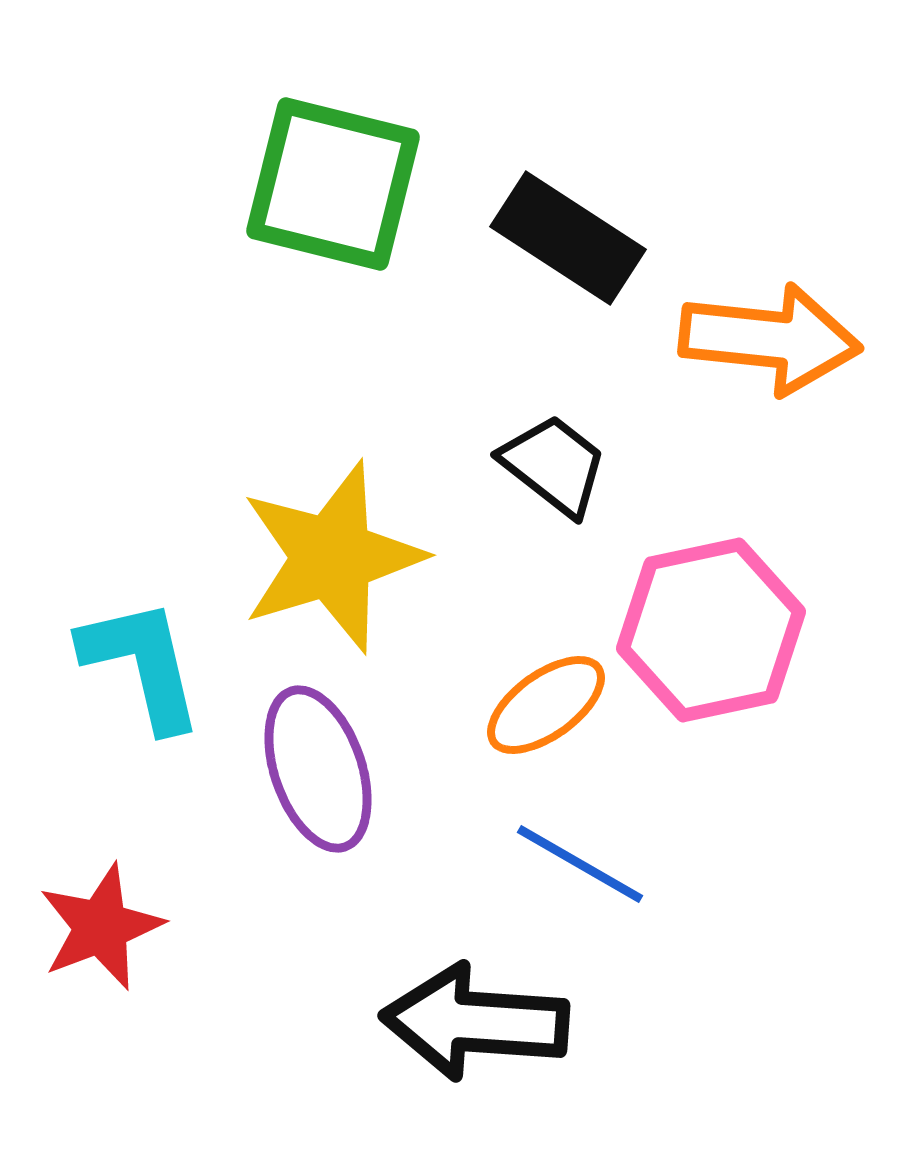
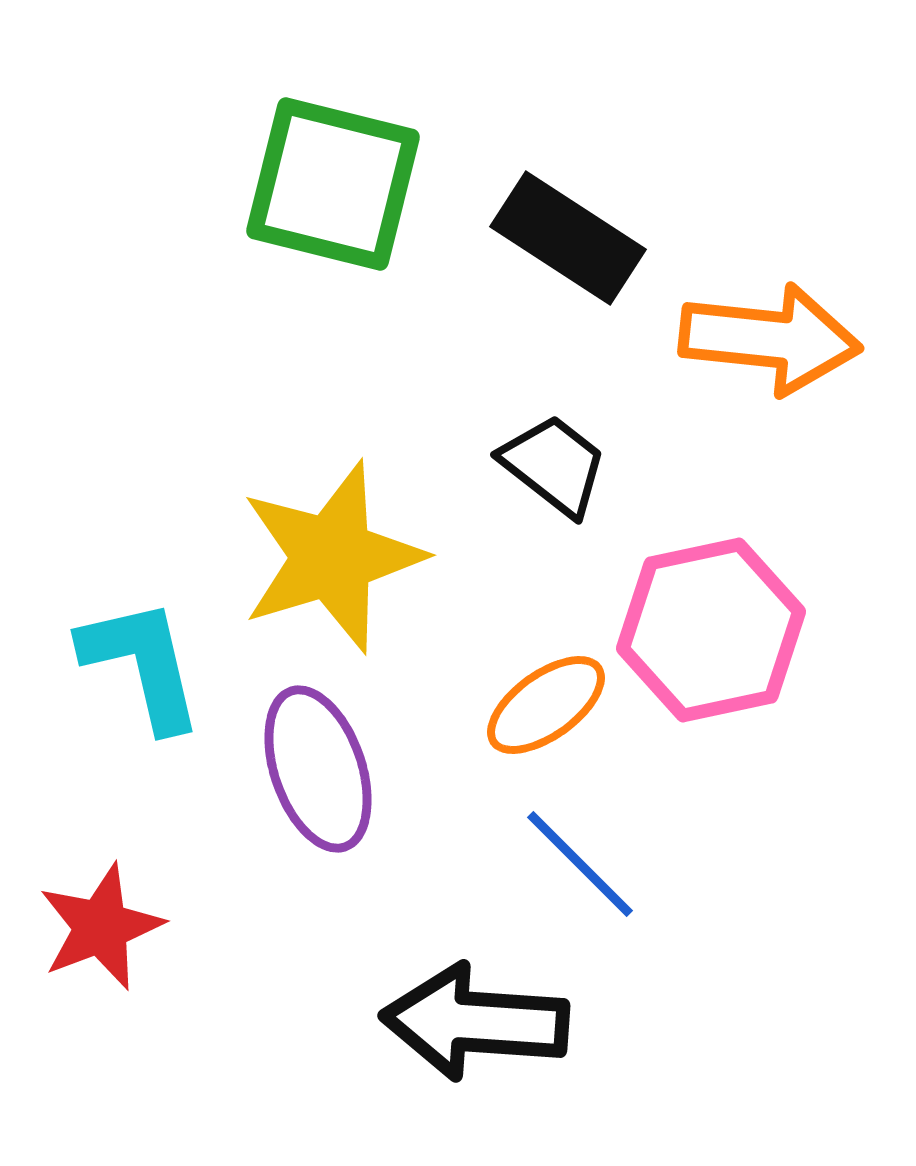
blue line: rotated 15 degrees clockwise
